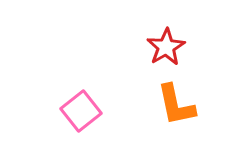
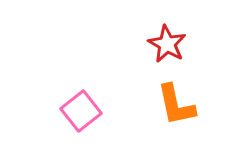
red star: moved 1 px right, 3 px up; rotated 12 degrees counterclockwise
